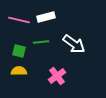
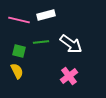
white rectangle: moved 2 px up
white arrow: moved 3 px left
yellow semicircle: moved 2 px left; rotated 63 degrees clockwise
pink cross: moved 12 px right
